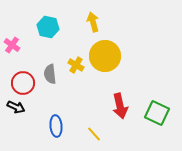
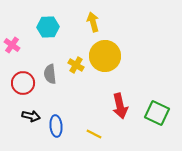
cyan hexagon: rotated 15 degrees counterclockwise
black arrow: moved 15 px right, 9 px down; rotated 12 degrees counterclockwise
yellow line: rotated 21 degrees counterclockwise
